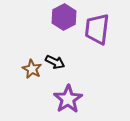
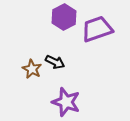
purple trapezoid: rotated 64 degrees clockwise
purple star: moved 2 px left, 3 px down; rotated 20 degrees counterclockwise
